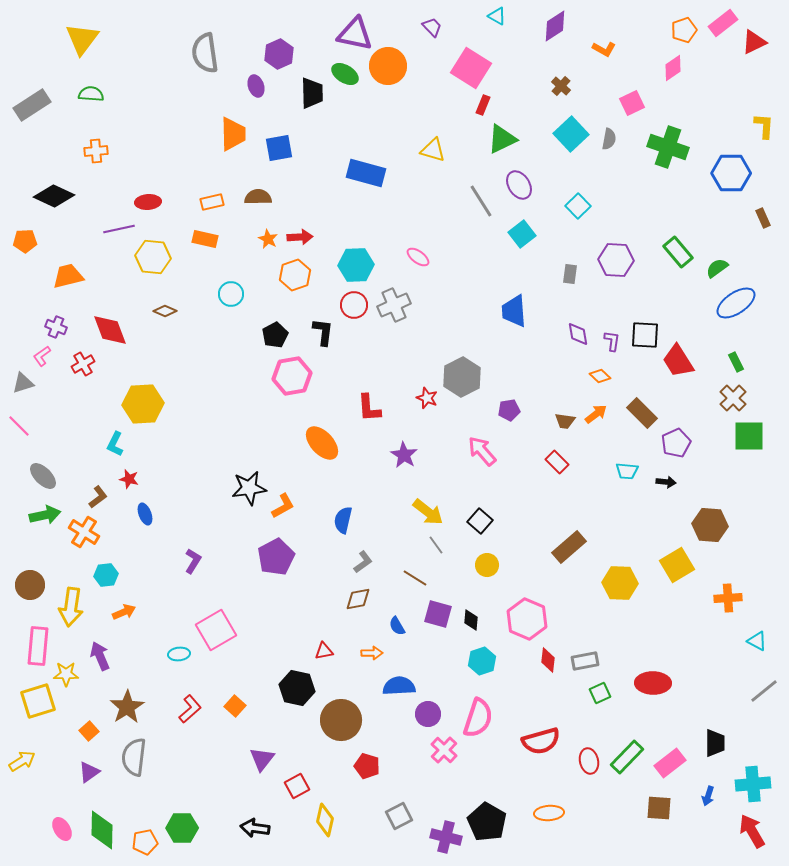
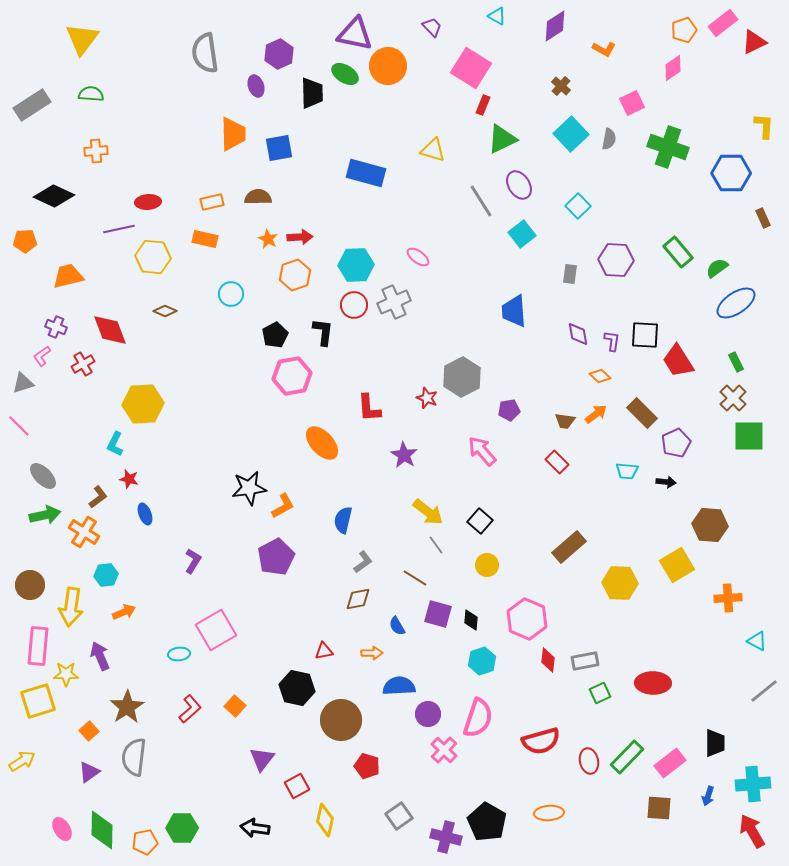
gray cross at (394, 305): moved 3 px up
gray square at (399, 816): rotated 8 degrees counterclockwise
